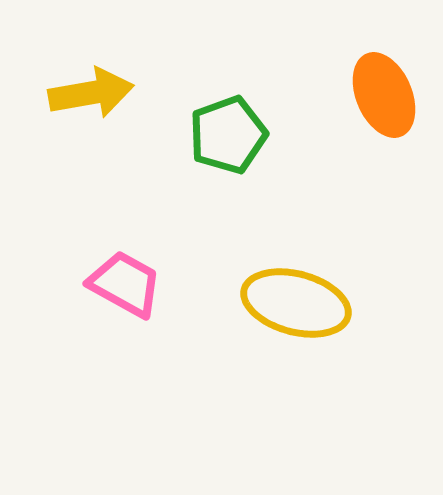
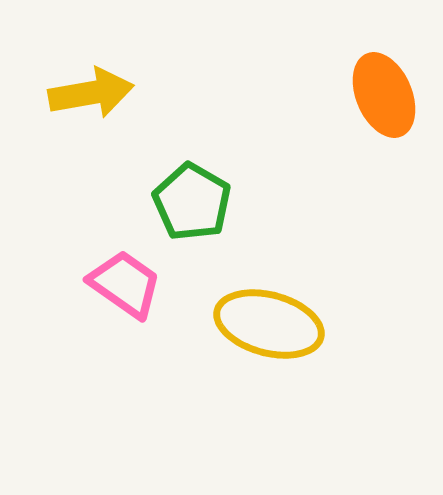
green pentagon: moved 36 px left, 67 px down; rotated 22 degrees counterclockwise
pink trapezoid: rotated 6 degrees clockwise
yellow ellipse: moved 27 px left, 21 px down
